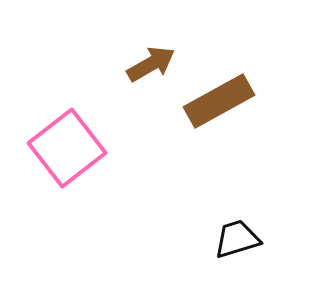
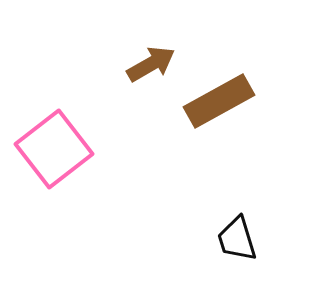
pink square: moved 13 px left, 1 px down
black trapezoid: rotated 90 degrees counterclockwise
